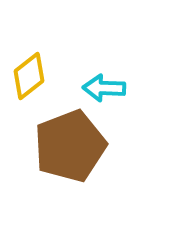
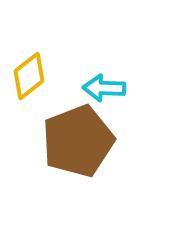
brown pentagon: moved 8 px right, 5 px up
